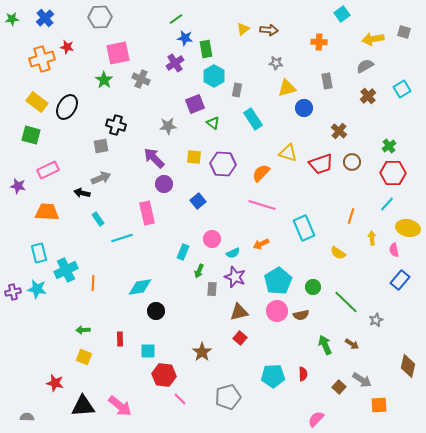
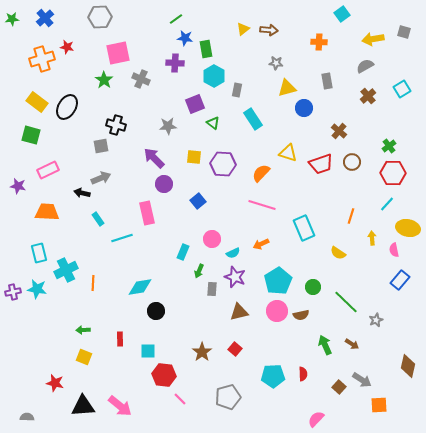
purple cross at (175, 63): rotated 36 degrees clockwise
red square at (240, 338): moved 5 px left, 11 px down
